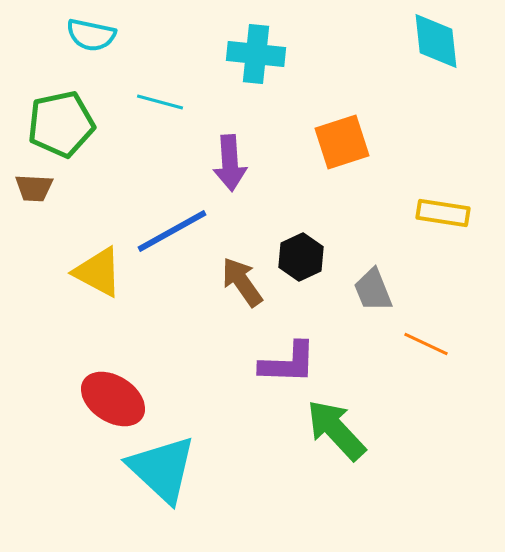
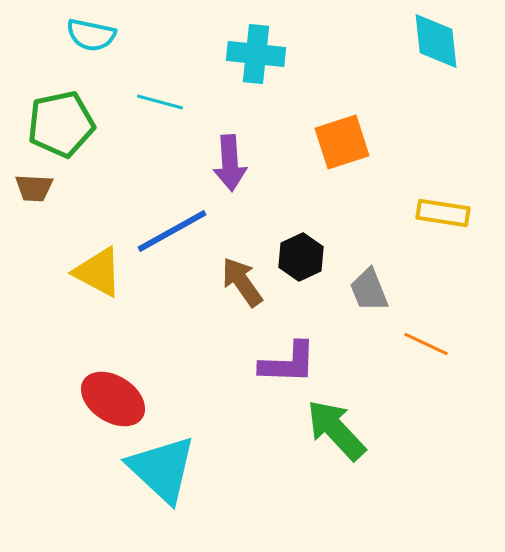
gray trapezoid: moved 4 px left
